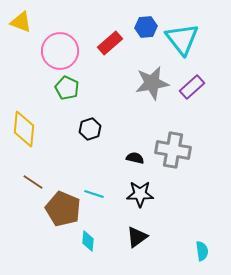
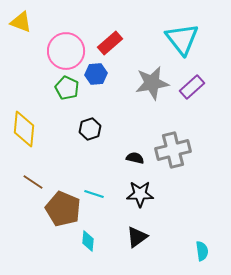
blue hexagon: moved 50 px left, 47 px down
pink circle: moved 6 px right
gray cross: rotated 24 degrees counterclockwise
